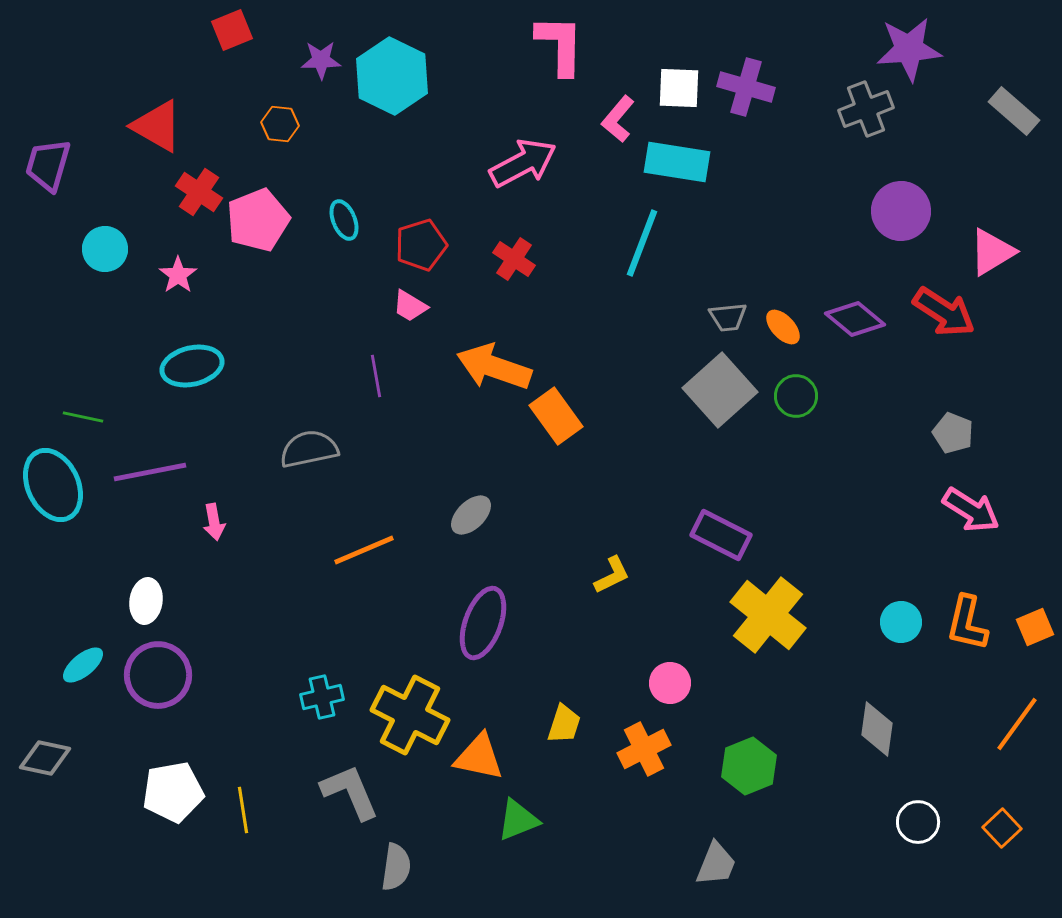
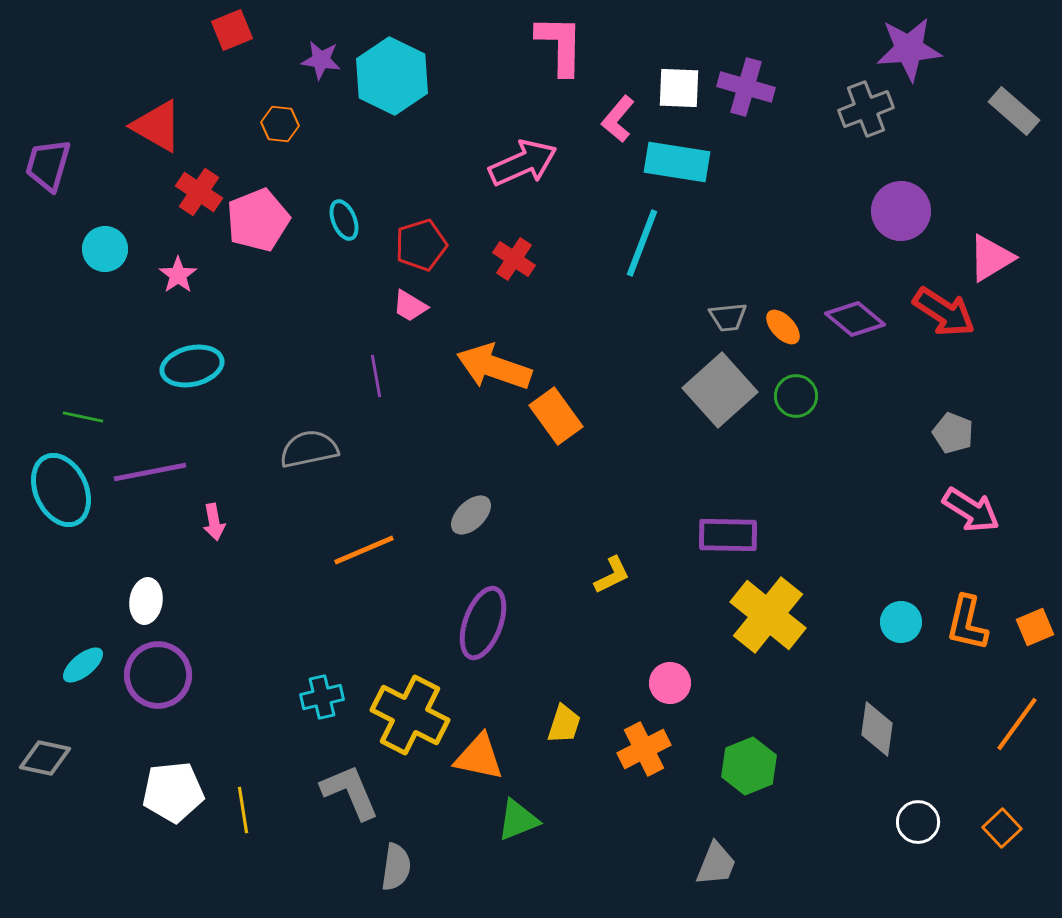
purple star at (321, 60): rotated 9 degrees clockwise
pink arrow at (523, 163): rotated 4 degrees clockwise
pink triangle at (992, 252): moved 1 px left, 6 px down
cyan ellipse at (53, 485): moved 8 px right, 5 px down
purple rectangle at (721, 535): moved 7 px right; rotated 26 degrees counterclockwise
white pentagon at (173, 792): rotated 4 degrees clockwise
